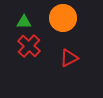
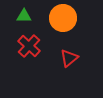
green triangle: moved 6 px up
red triangle: rotated 12 degrees counterclockwise
